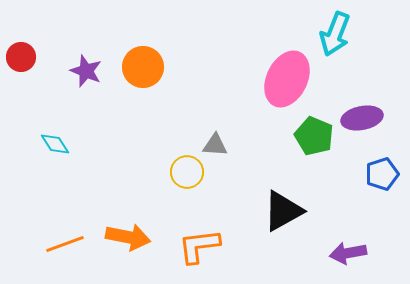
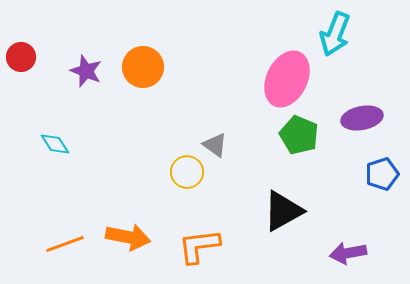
green pentagon: moved 15 px left, 1 px up
gray triangle: rotated 32 degrees clockwise
